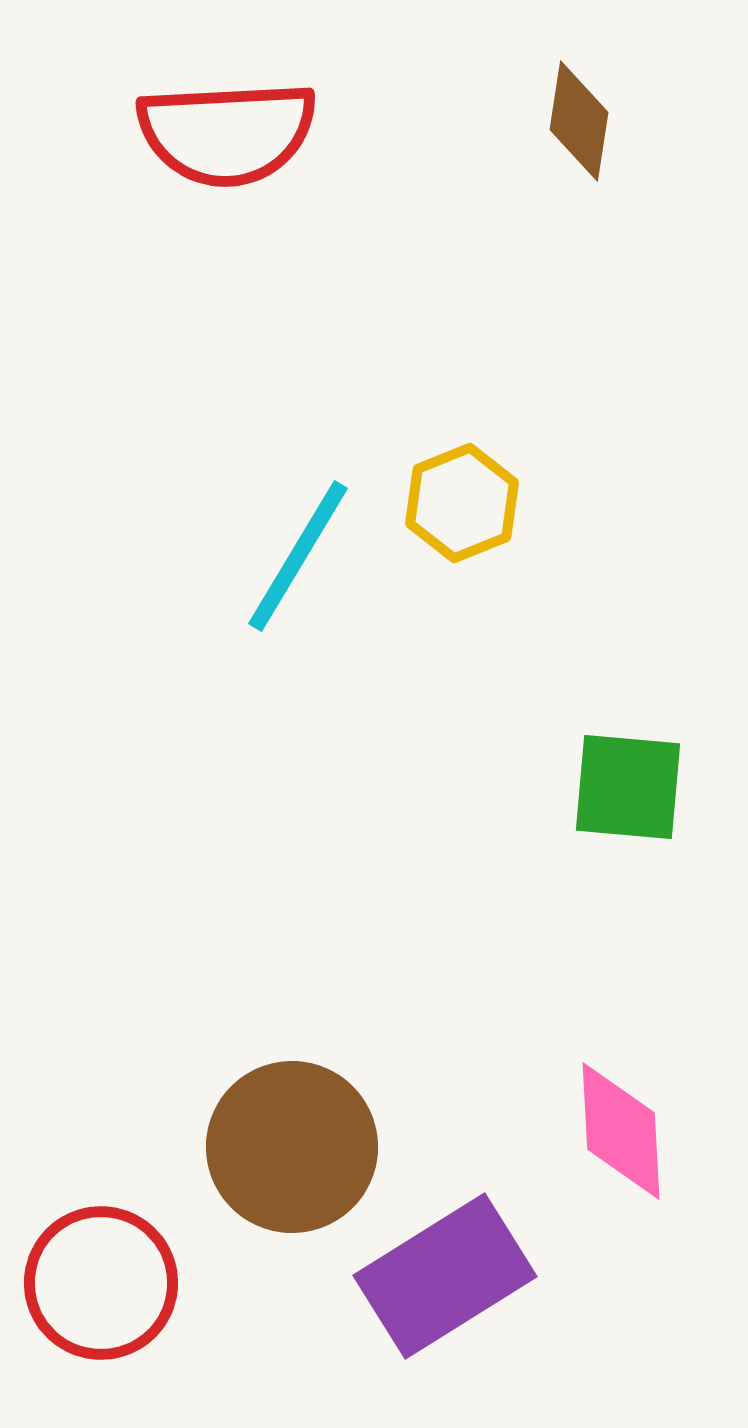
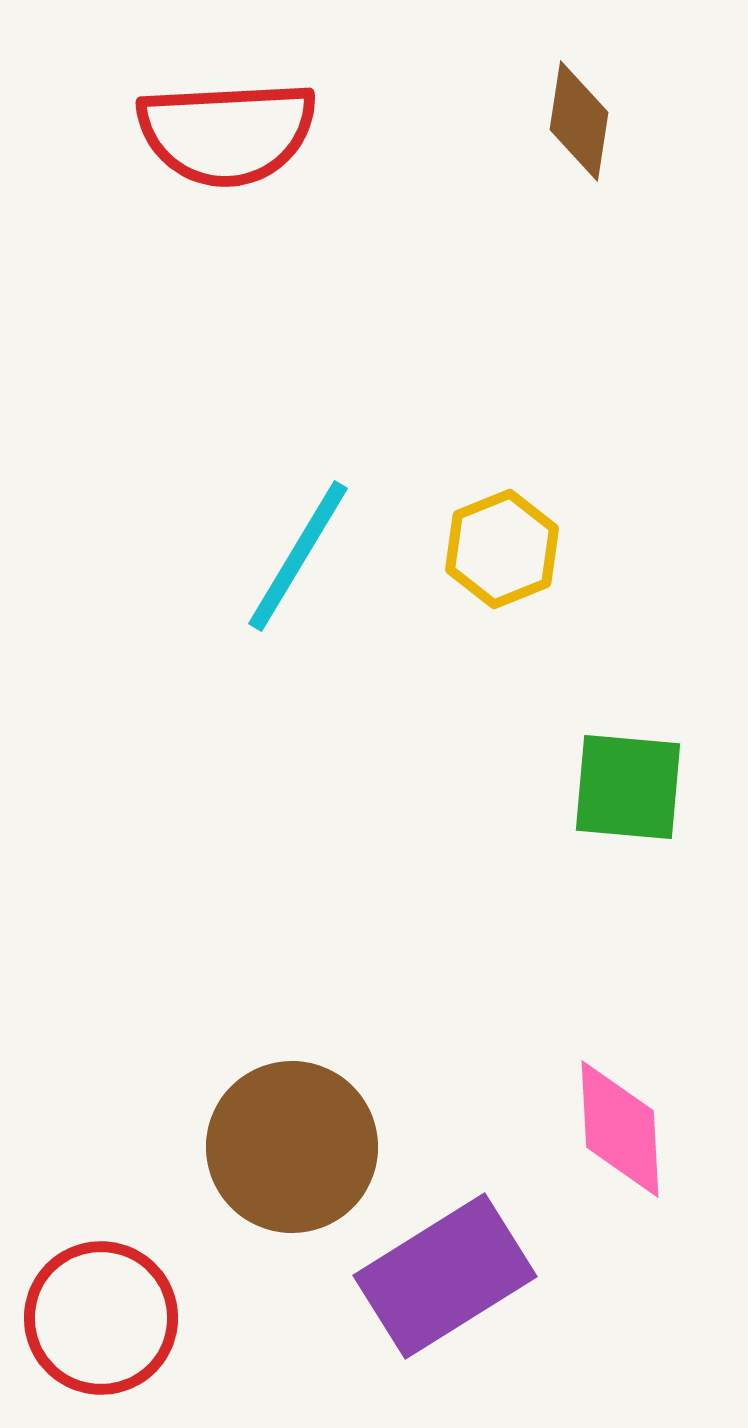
yellow hexagon: moved 40 px right, 46 px down
pink diamond: moved 1 px left, 2 px up
red circle: moved 35 px down
